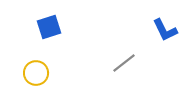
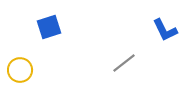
yellow circle: moved 16 px left, 3 px up
